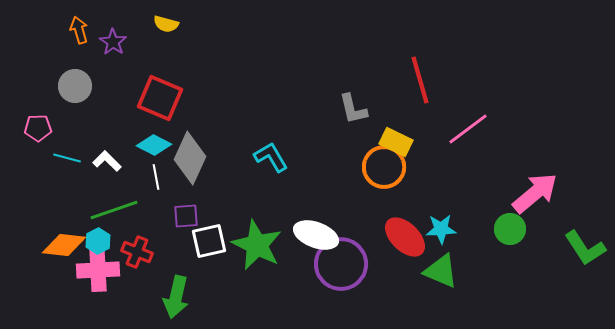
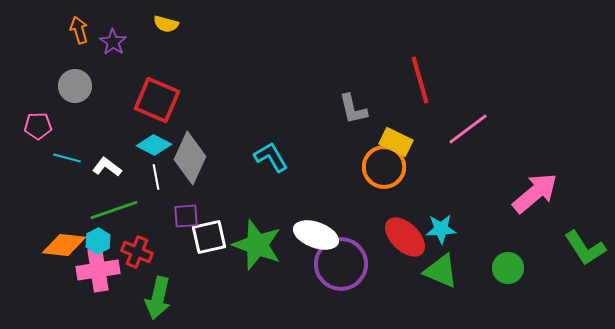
red square: moved 3 px left, 2 px down
pink pentagon: moved 2 px up
white L-shape: moved 6 px down; rotated 8 degrees counterclockwise
green circle: moved 2 px left, 39 px down
white square: moved 4 px up
green star: rotated 6 degrees counterclockwise
pink cross: rotated 6 degrees counterclockwise
green arrow: moved 18 px left, 1 px down
